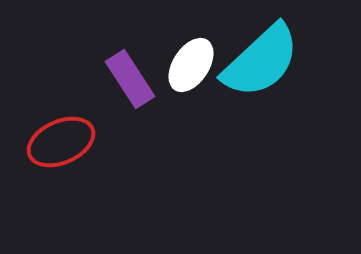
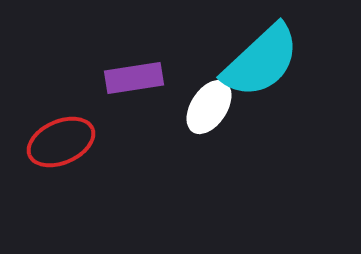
white ellipse: moved 18 px right, 42 px down
purple rectangle: moved 4 px right, 1 px up; rotated 66 degrees counterclockwise
